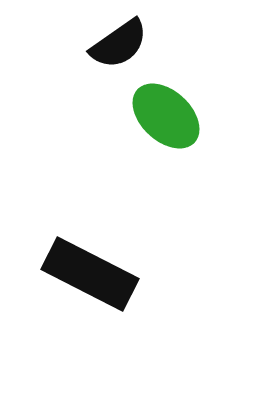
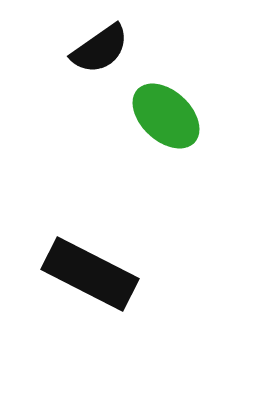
black semicircle: moved 19 px left, 5 px down
